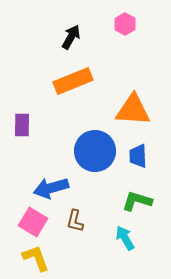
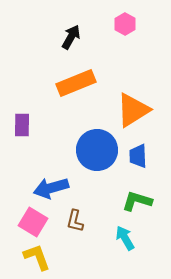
orange rectangle: moved 3 px right, 2 px down
orange triangle: rotated 36 degrees counterclockwise
blue circle: moved 2 px right, 1 px up
yellow L-shape: moved 1 px right, 1 px up
